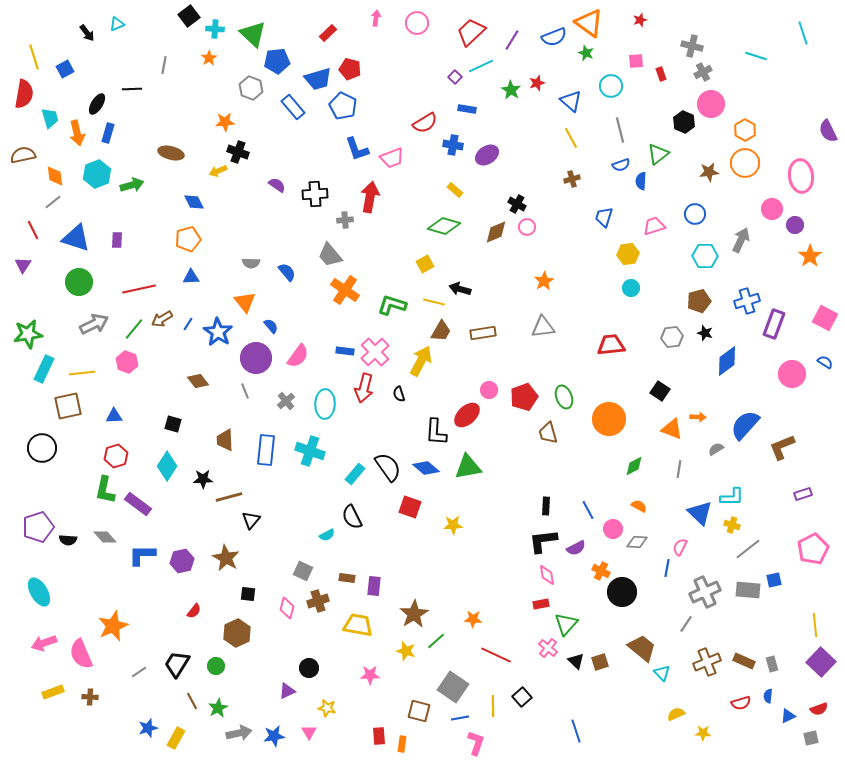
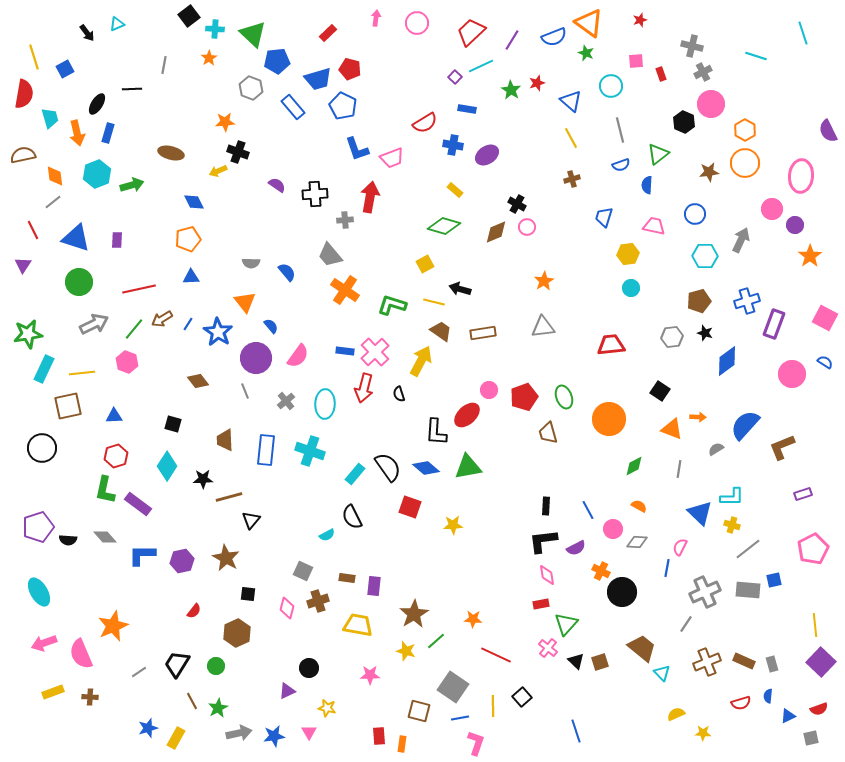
pink ellipse at (801, 176): rotated 12 degrees clockwise
blue semicircle at (641, 181): moved 6 px right, 4 px down
pink trapezoid at (654, 226): rotated 30 degrees clockwise
brown trapezoid at (441, 331): rotated 85 degrees counterclockwise
